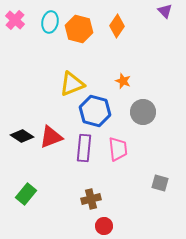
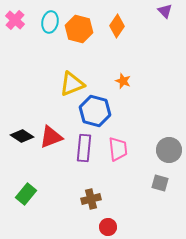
gray circle: moved 26 px right, 38 px down
red circle: moved 4 px right, 1 px down
